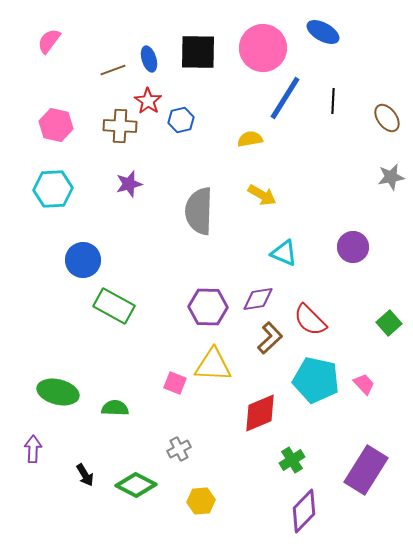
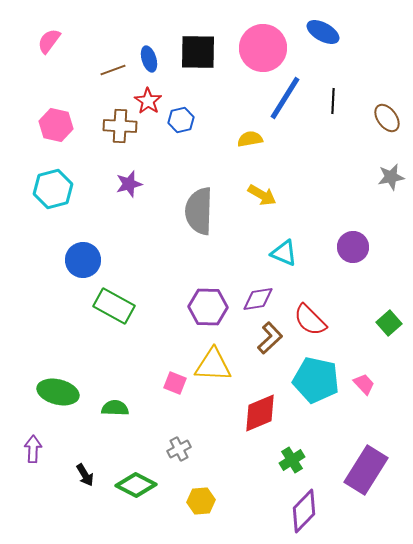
cyan hexagon at (53, 189): rotated 12 degrees counterclockwise
